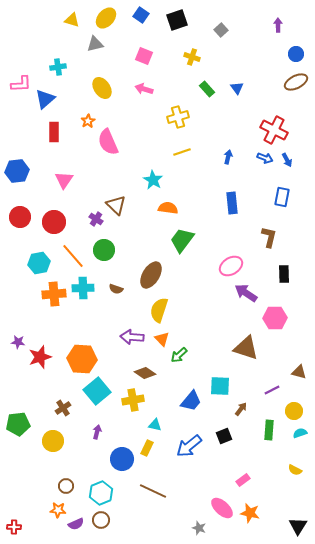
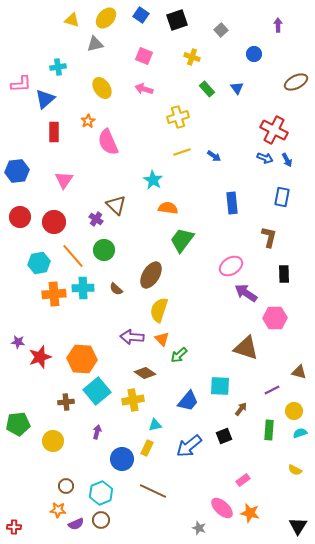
blue circle at (296, 54): moved 42 px left
blue arrow at (228, 157): moved 14 px left, 1 px up; rotated 112 degrees clockwise
brown semicircle at (116, 289): rotated 24 degrees clockwise
blue trapezoid at (191, 401): moved 3 px left
brown cross at (63, 408): moved 3 px right, 6 px up; rotated 28 degrees clockwise
cyan triangle at (155, 425): rotated 24 degrees counterclockwise
